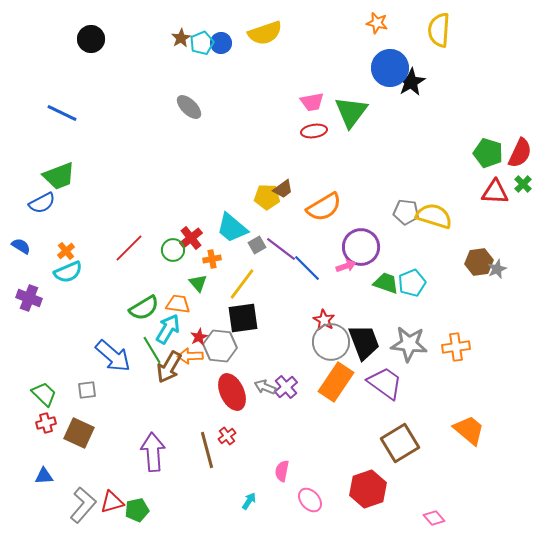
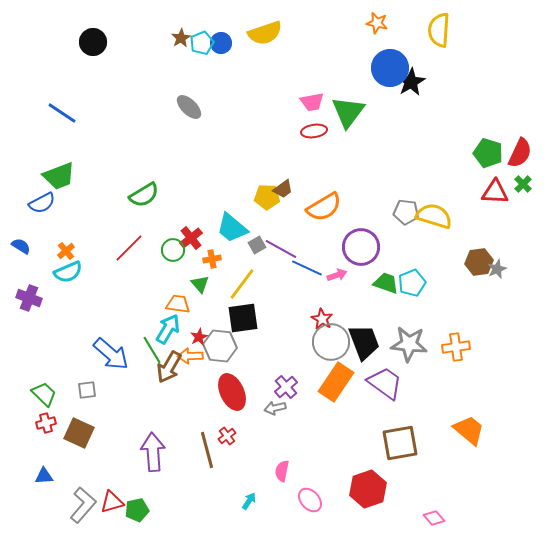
black circle at (91, 39): moved 2 px right, 3 px down
green triangle at (351, 112): moved 3 px left
blue line at (62, 113): rotated 8 degrees clockwise
purple line at (281, 249): rotated 8 degrees counterclockwise
pink arrow at (346, 266): moved 9 px left, 9 px down
blue line at (307, 268): rotated 20 degrees counterclockwise
green triangle at (198, 283): moved 2 px right, 1 px down
green semicircle at (144, 308): moved 113 px up
red star at (324, 320): moved 2 px left, 1 px up
blue arrow at (113, 356): moved 2 px left, 2 px up
gray arrow at (265, 387): moved 10 px right, 21 px down; rotated 35 degrees counterclockwise
brown square at (400, 443): rotated 21 degrees clockwise
